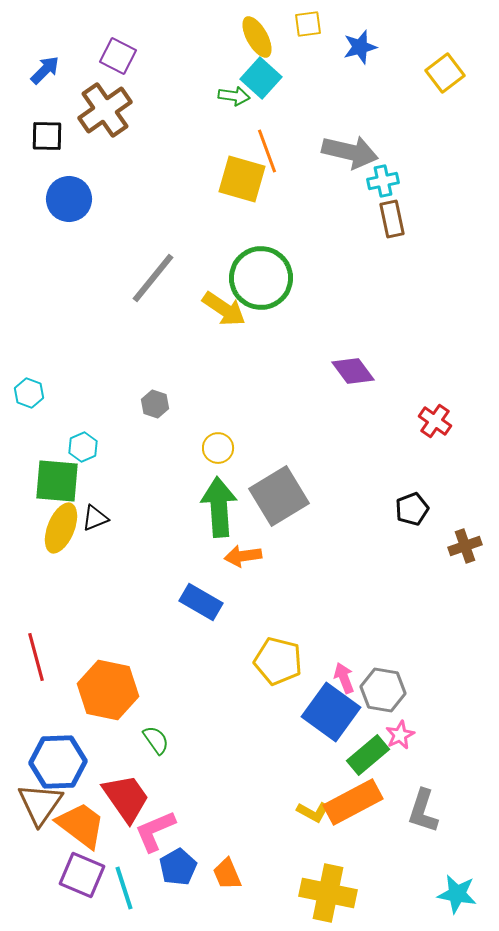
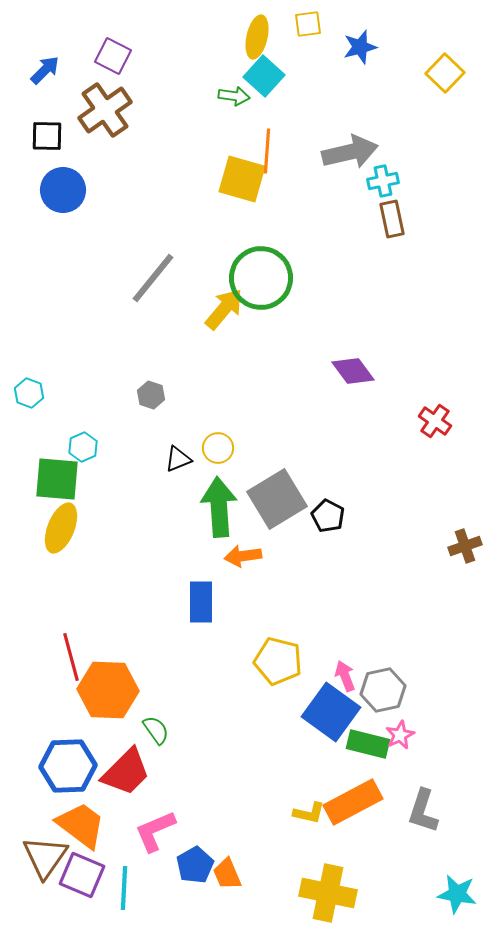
yellow ellipse at (257, 37): rotated 42 degrees clockwise
purple square at (118, 56): moved 5 px left
yellow square at (445, 73): rotated 9 degrees counterclockwise
cyan square at (261, 78): moved 3 px right, 2 px up
orange line at (267, 151): rotated 24 degrees clockwise
gray arrow at (350, 152): rotated 26 degrees counterclockwise
blue circle at (69, 199): moved 6 px left, 9 px up
yellow arrow at (224, 309): rotated 84 degrees counterclockwise
gray hexagon at (155, 404): moved 4 px left, 9 px up
green square at (57, 481): moved 2 px up
gray square at (279, 496): moved 2 px left, 3 px down
black pentagon at (412, 509): moved 84 px left, 7 px down; rotated 24 degrees counterclockwise
black triangle at (95, 518): moved 83 px right, 59 px up
blue rectangle at (201, 602): rotated 60 degrees clockwise
red line at (36, 657): moved 35 px right
pink arrow at (344, 678): moved 1 px right, 2 px up
orange hexagon at (108, 690): rotated 10 degrees counterclockwise
gray hexagon at (383, 690): rotated 21 degrees counterclockwise
green semicircle at (156, 740): moved 10 px up
green rectangle at (368, 755): moved 11 px up; rotated 54 degrees clockwise
blue hexagon at (58, 762): moved 10 px right, 4 px down
red trapezoid at (126, 798): moved 26 px up; rotated 80 degrees clockwise
brown triangle at (40, 804): moved 5 px right, 53 px down
yellow L-shape at (313, 812): moved 4 px left, 1 px down; rotated 16 degrees counterclockwise
blue pentagon at (178, 867): moved 17 px right, 2 px up
cyan line at (124, 888): rotated 21 degrees clockwise
